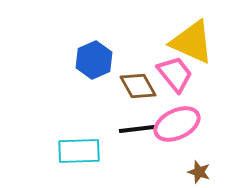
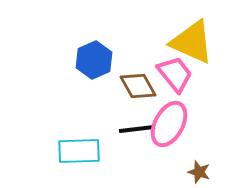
pink ellipse: moved 8 px left; rotated 36 degrees counterclockwise
